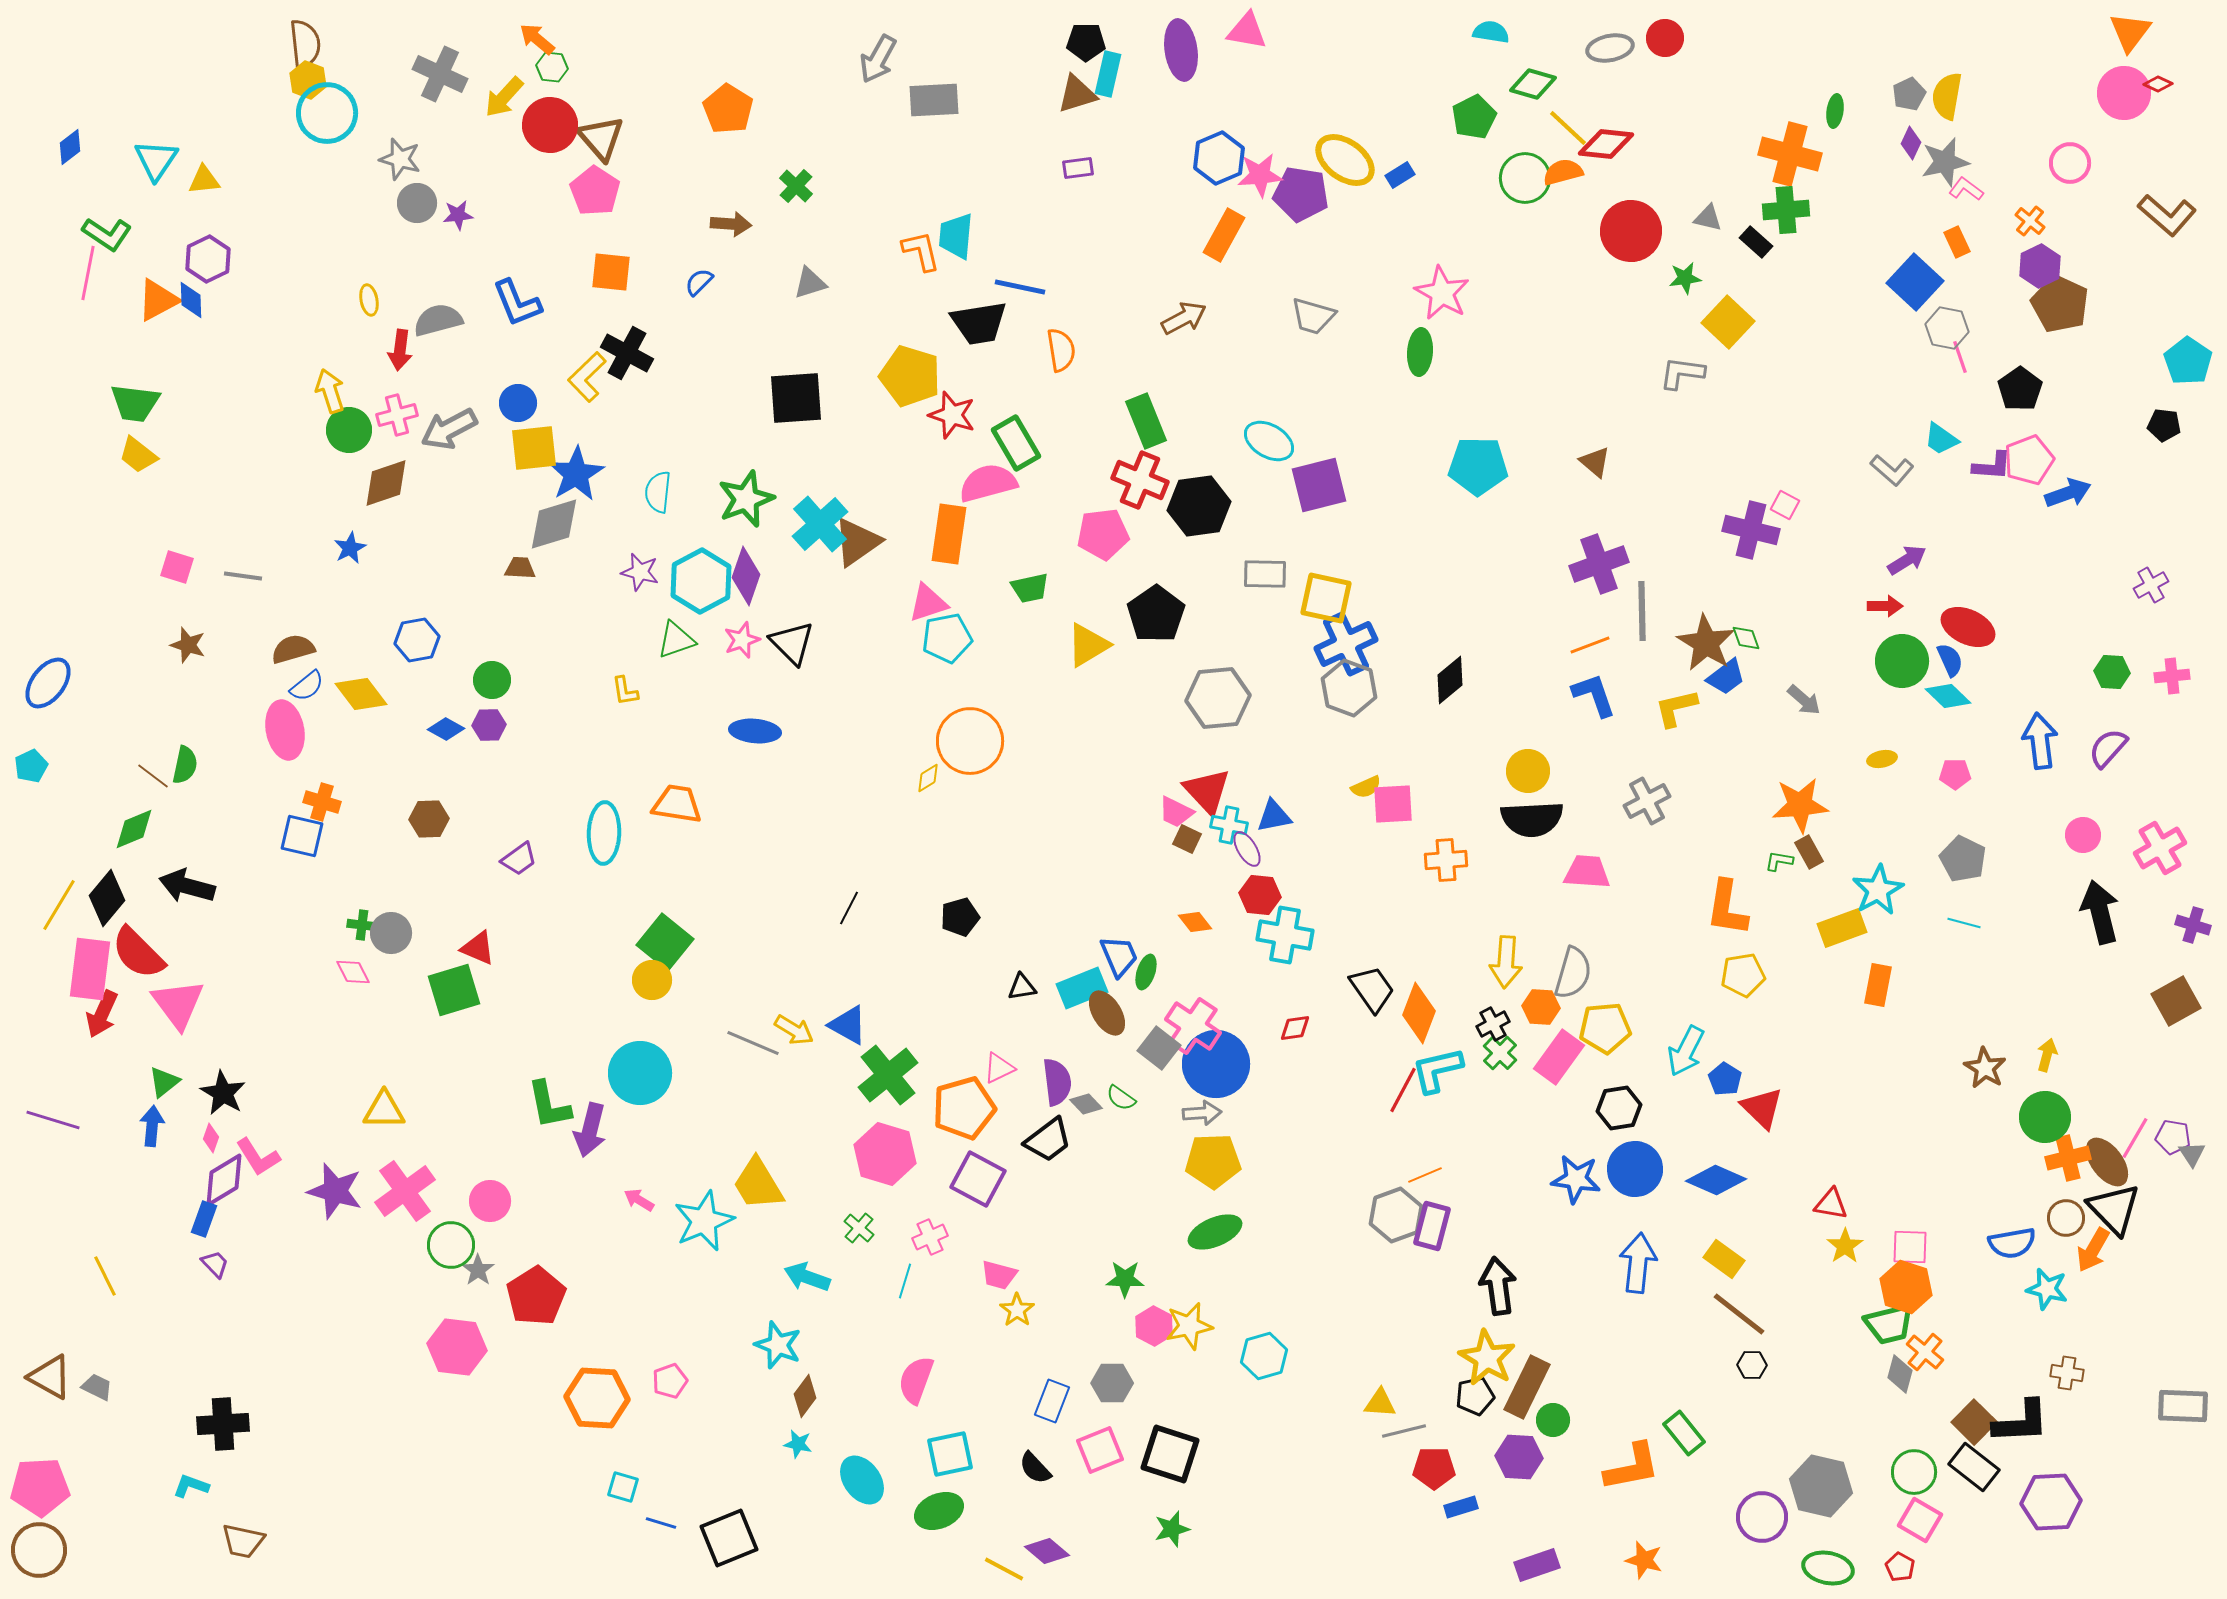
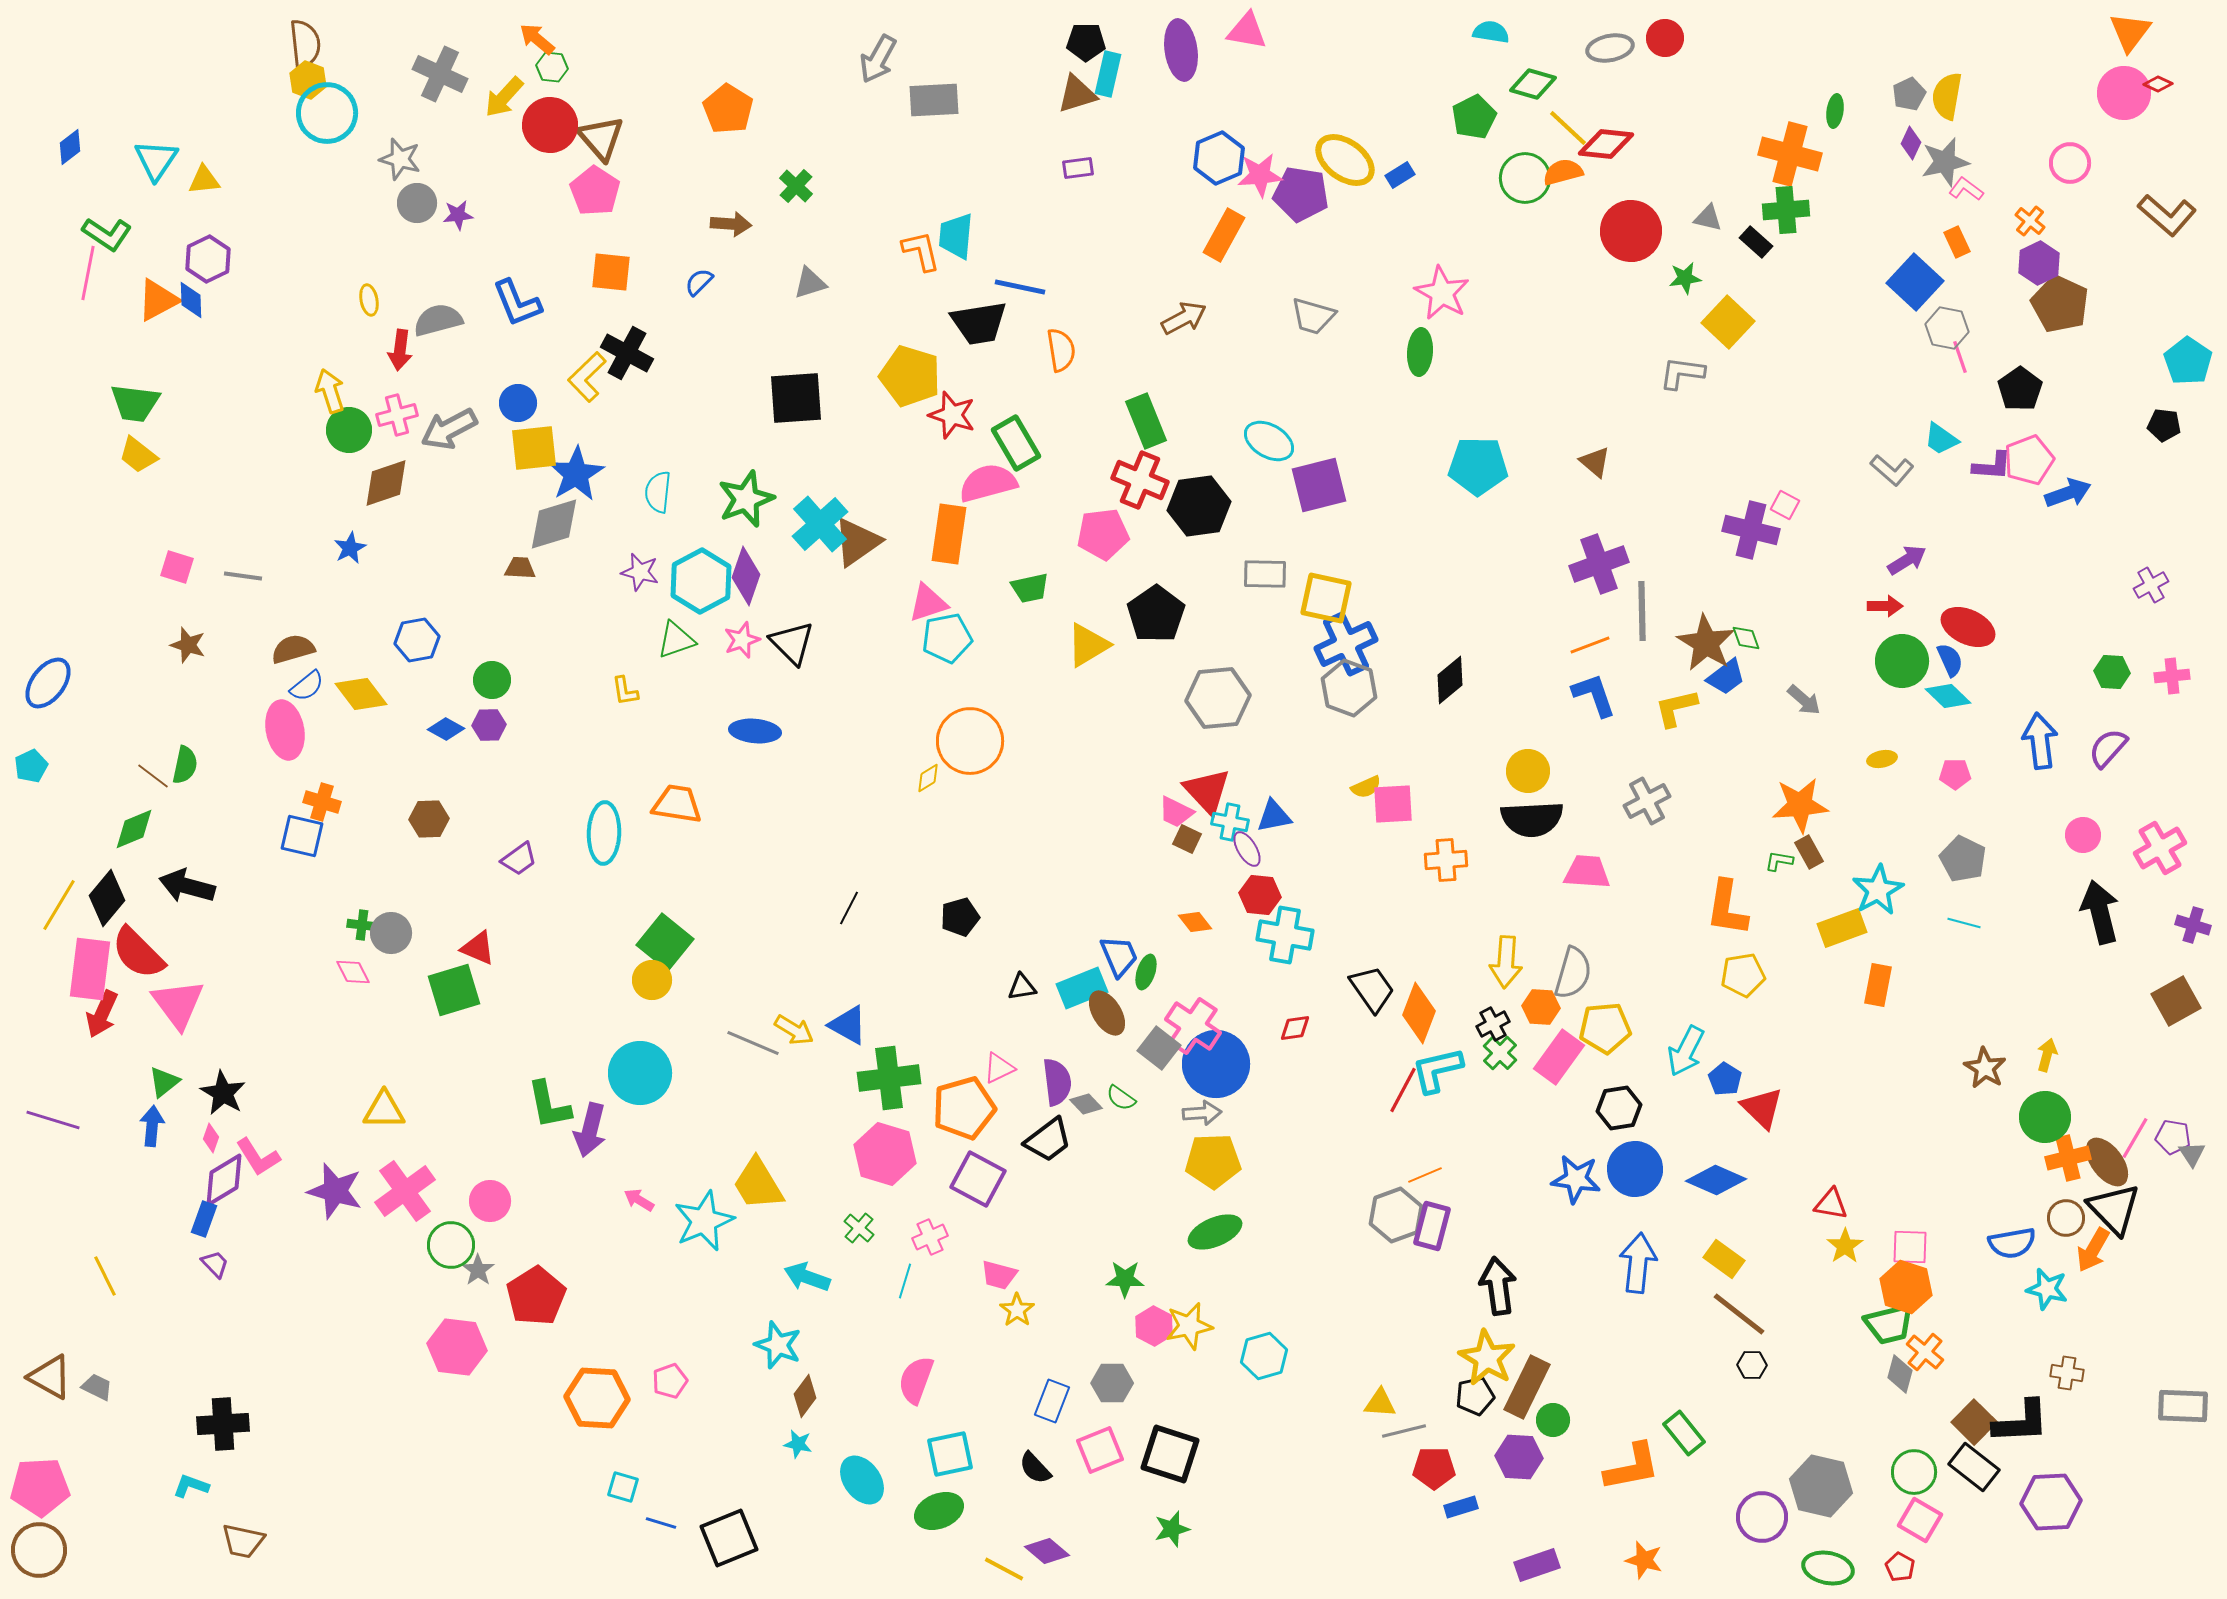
purple hexagon at (2040, 266): moved 1 px left, 3 px up
cyan cross at (1229, 825): moved 1 px right, 3 px up
green cross at (888, 1075): moved 1 px right, 3 px down; rotated 32 degrees clockwise
